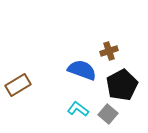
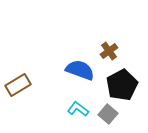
brown cross: rotated 18 degrees counterclockwise
blue semicircle: moved 2 px left
